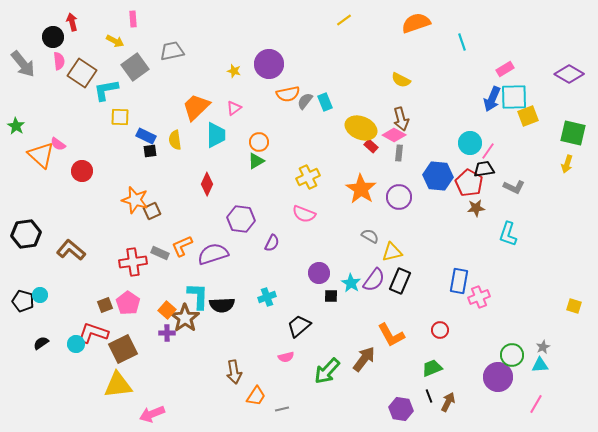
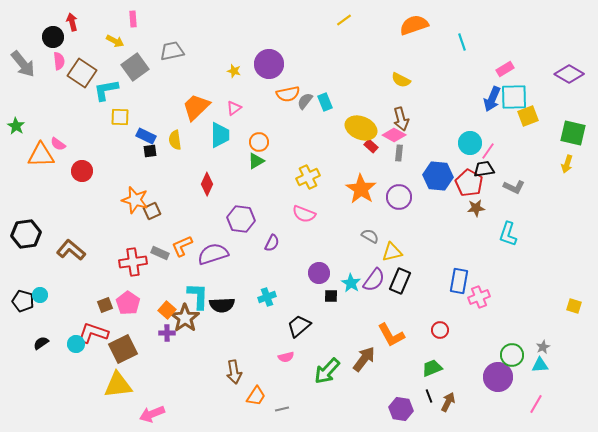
orange semicircle at (416, 23): moved 2 px left, 2 px down
cyan trapezoid at (216, 135): moved 4 px right
orange triangle at (41, 155): rotated 44 degrees counterclockwise
